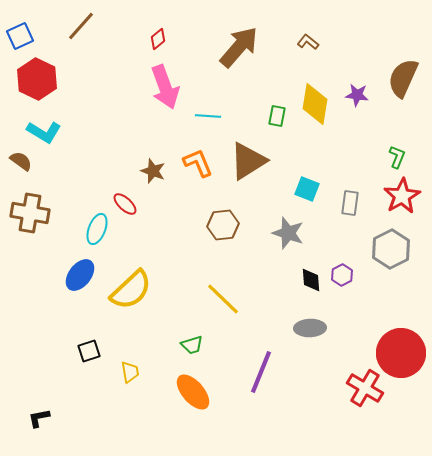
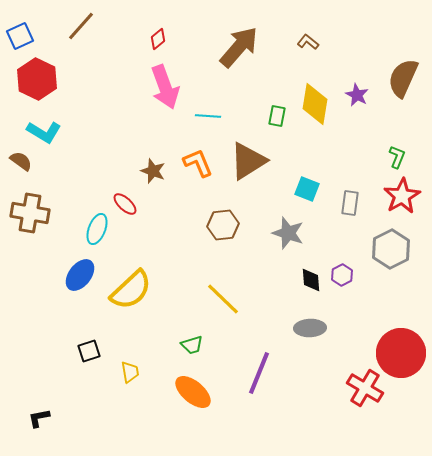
purple star at (357, 95): rotated 20 degrees clockwise
purple line at (261, 372): moved 2 px left, 1 px down
orange ellipse at (193, 392): rotated 9 degrees counterclockwise
